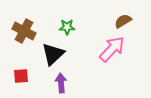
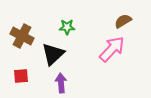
brown cross: moved 2 px left, 5 px down
